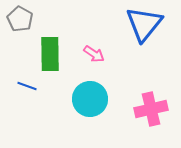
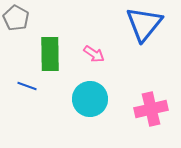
gray pentagon: moved 4 px left, 1 px up
